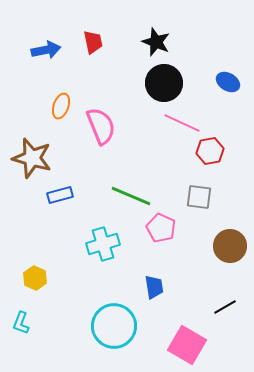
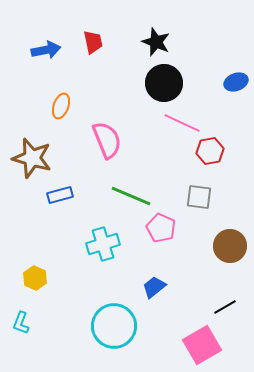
blue ellipse: moved 8 px right; rotated 50 degrees counterclockwise
pink semicircle: moved 6 px right, 14 px down
blue trapezoid: rotated 120 degrees counterclockwise
pink square: moved 15 px right; rotated 30 degrees clockwise
